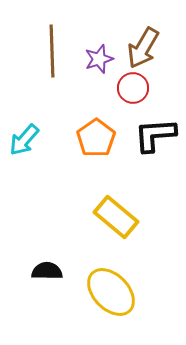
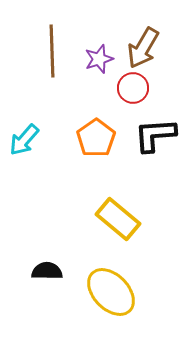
yellow rectangle: moved 2 px right, 2 px down
